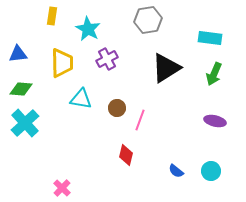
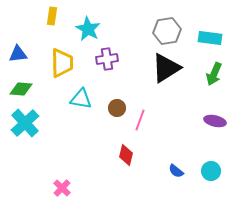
gray hexagon: moved 19 px right, 11 px down
purple cross: rotated 20 degrees clockwise
